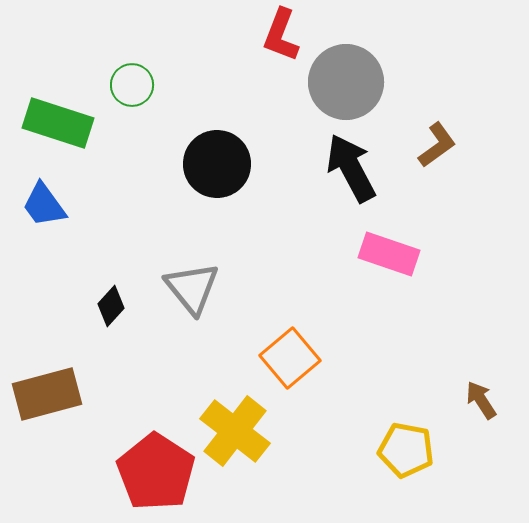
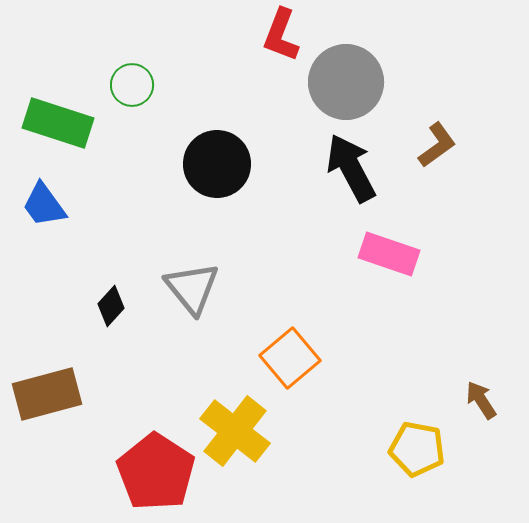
yellow pentagon: moved 11 px right, 1 px up
